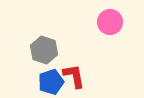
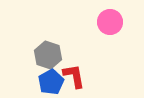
gray hexagon: moved 4 px right, 5 px down
blue pentagon: rotated 10 degrees counterclockwise
